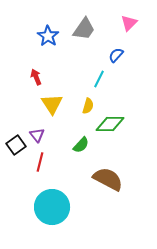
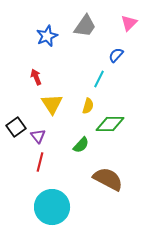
gray trapezoid: moved 1 px right, 3 px up
blue star: moved 1 px left; rotated 15 degrees clockwise
purple triangle: moved 1 px right, 1 px down
black square: moved 18 px up
